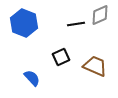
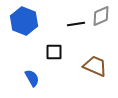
gray diamond: moved 1 px right, 1 px down
blue hexagon: moved 2 px up
black square: moved 7 px left, 5 px up; rotated 24 degrees clockwise
blue semicircle: rotated 12 degrees clockwise
